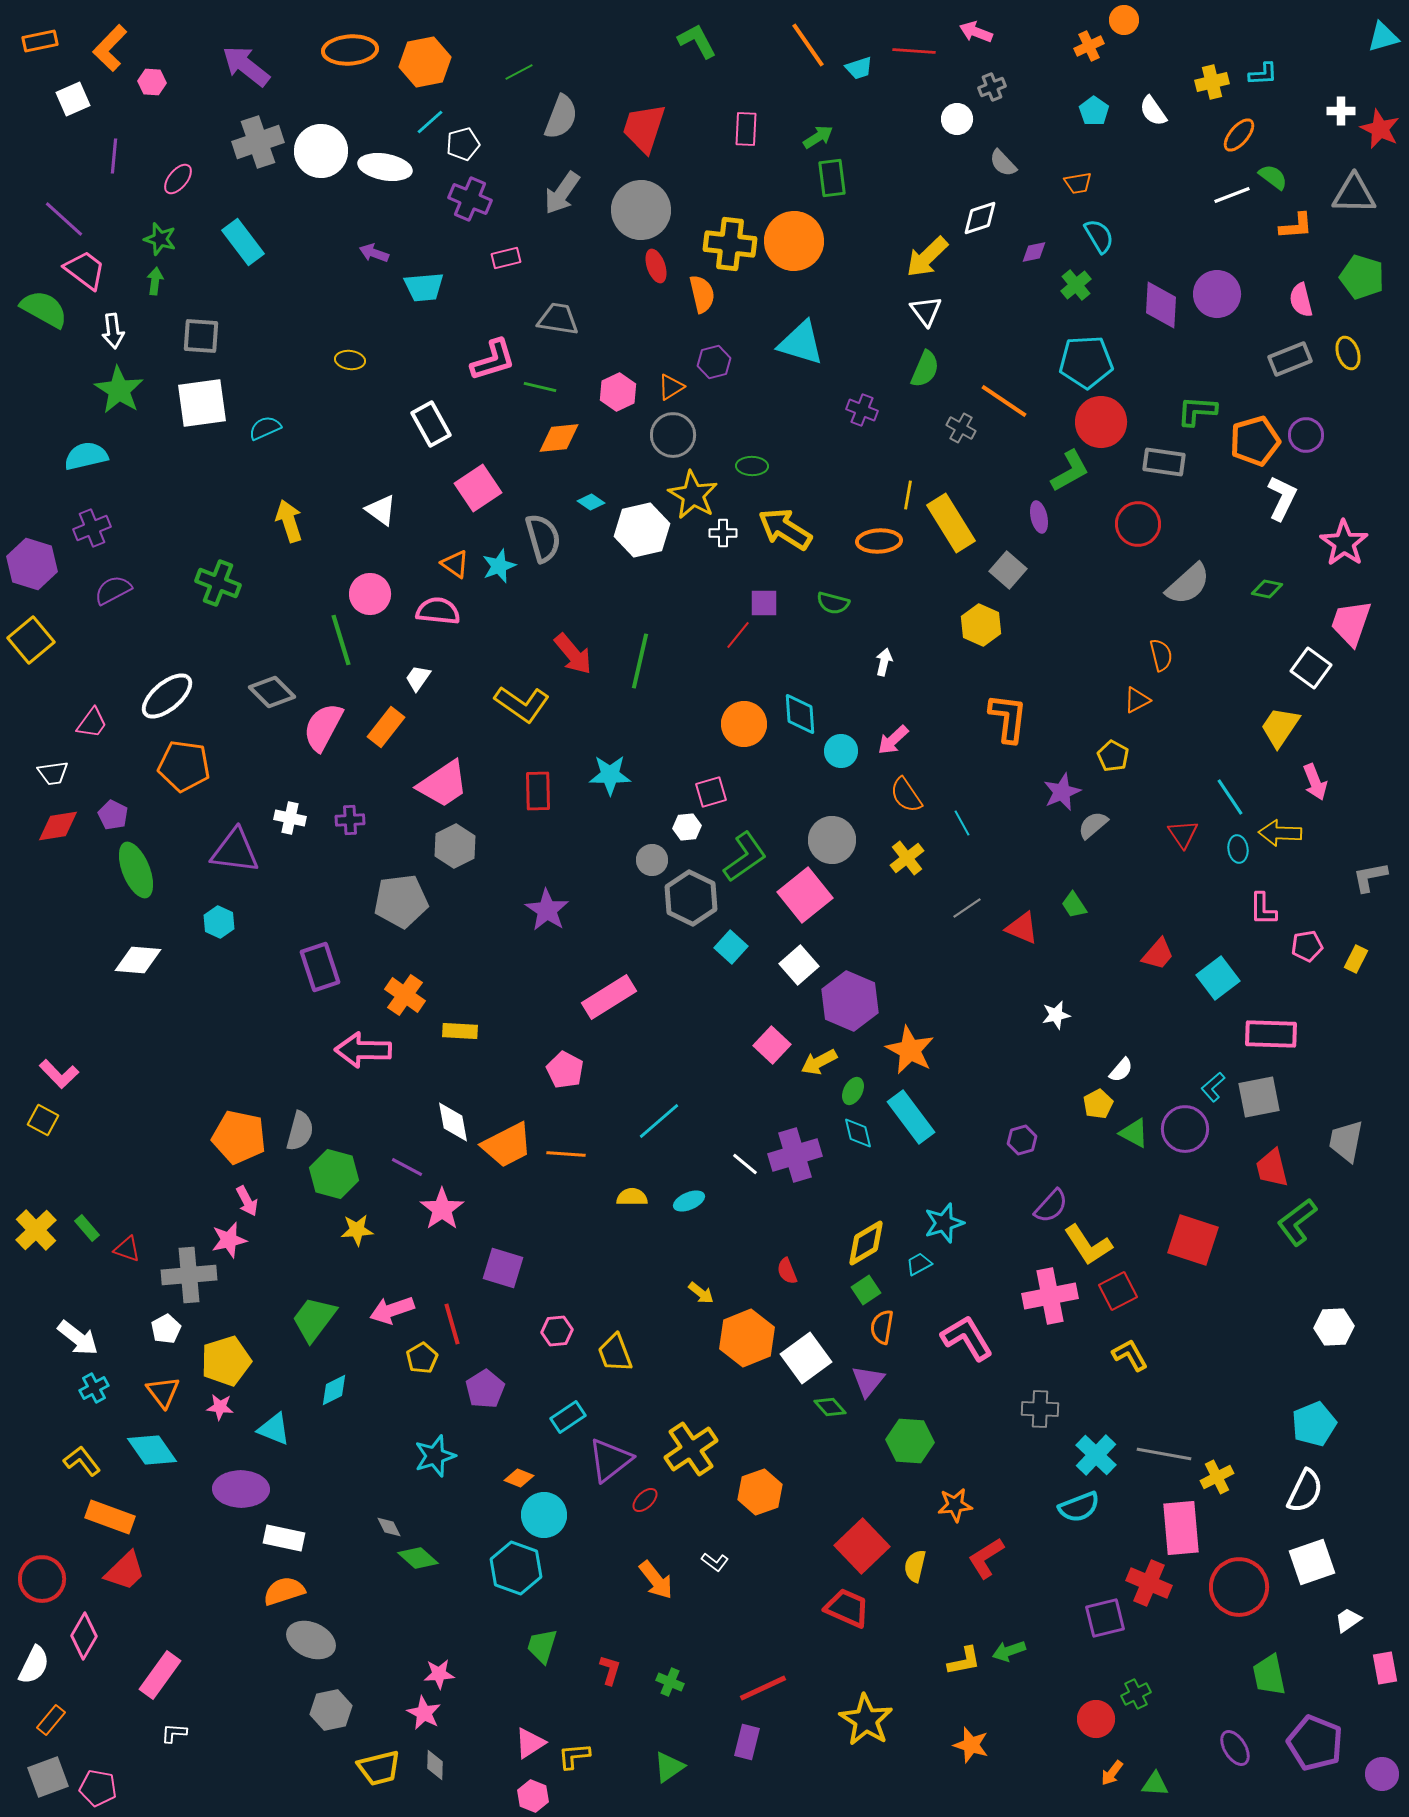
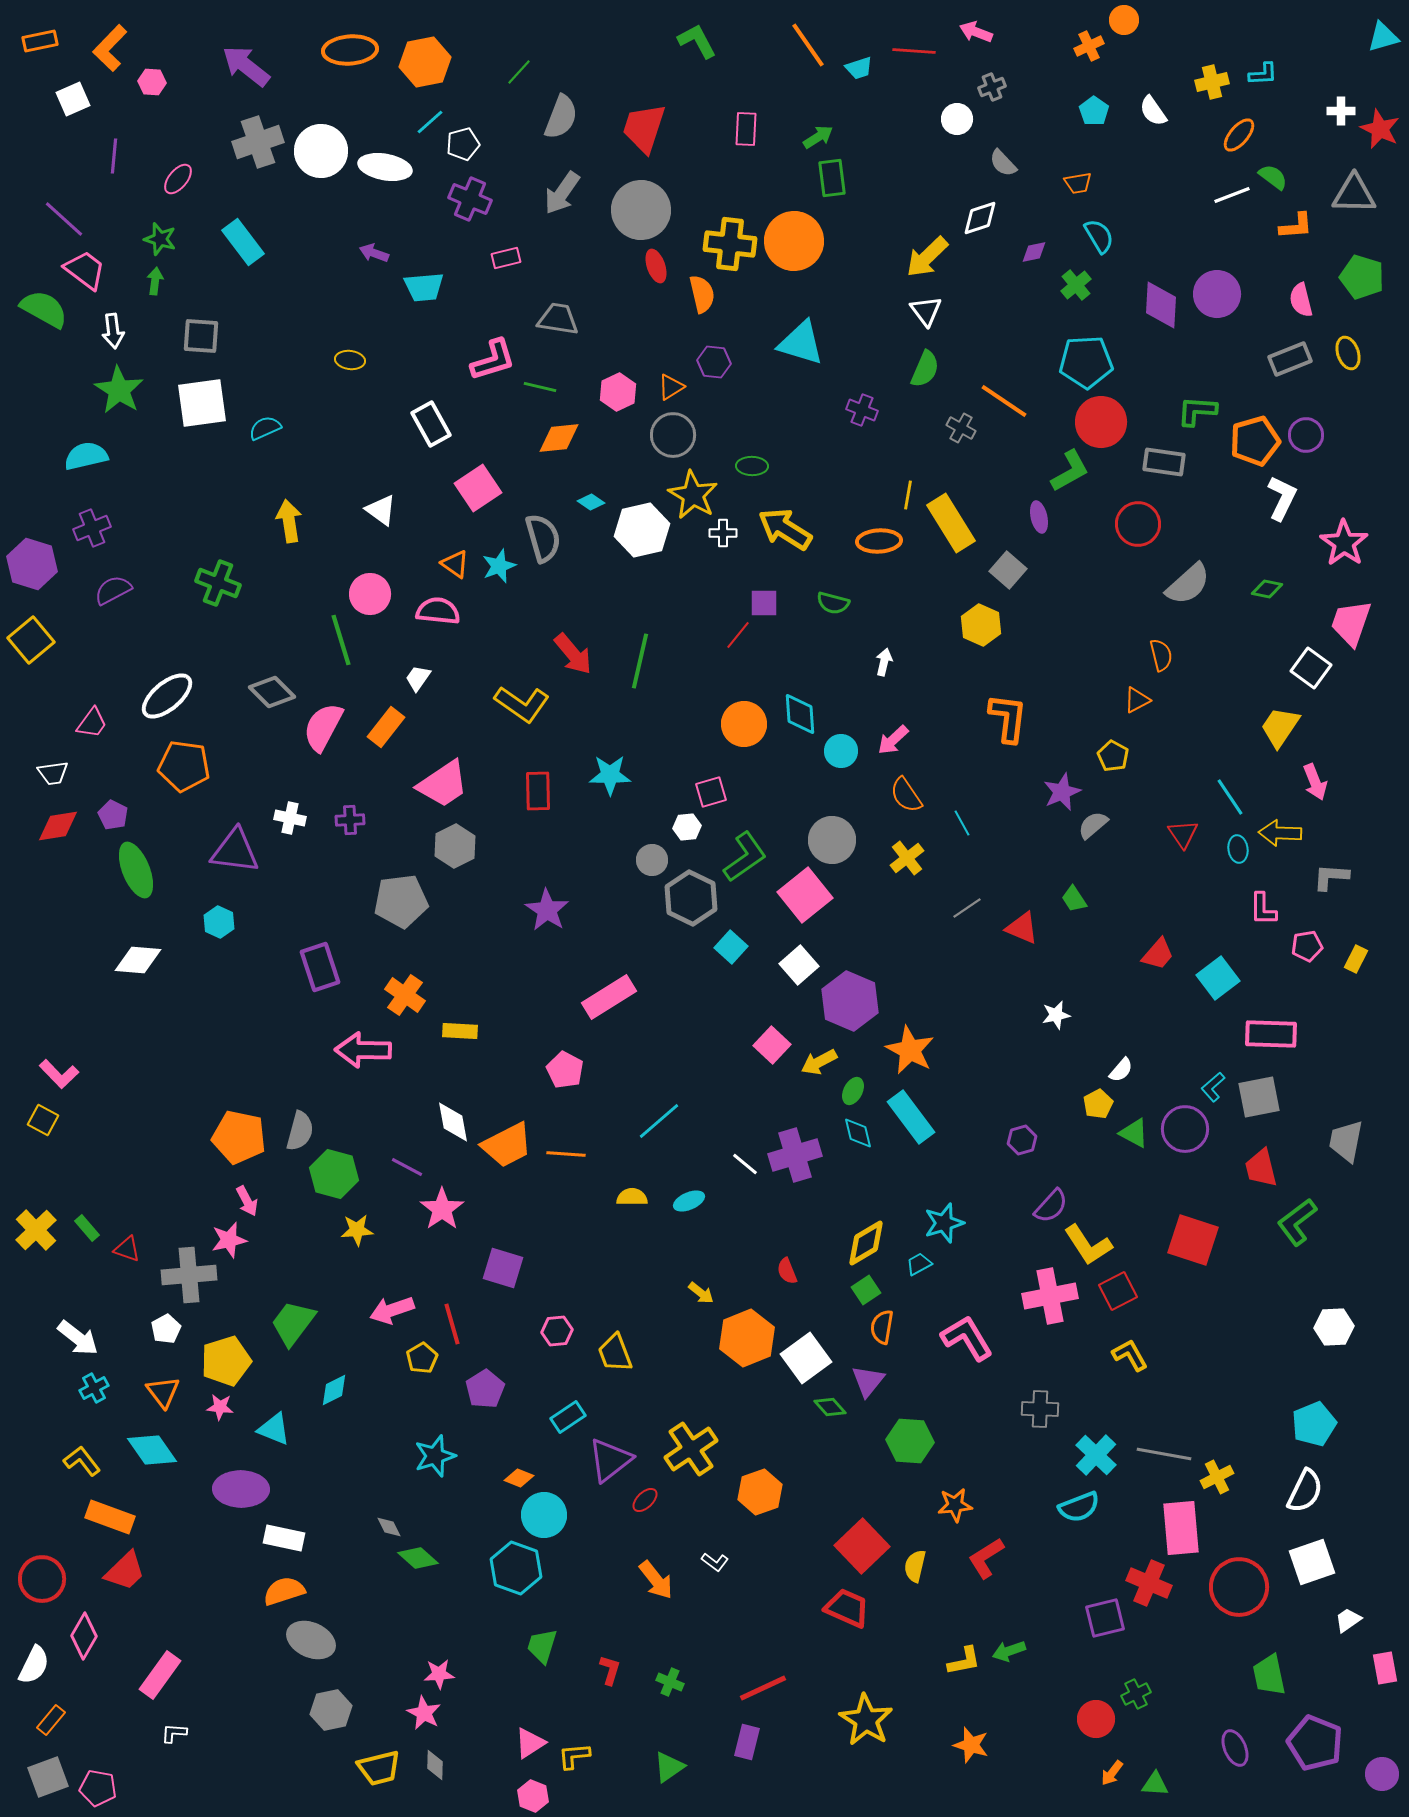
green line at (519, 72): rotated 20 degrees counterclockwise
purple hexagon at (714, 362): rotated 20 degrees clockwise
yellow arrow at (289, 521): rotated 9 degrees clockwise
gray L-shape at (1370, 877): moved 39 px left; rotated 15 degrees clockwise
green trapezoid at (1074, 905): moved 6 px up
red trapezoid at (1272, 1168): moved 11 px left
green trapezoid at (314, 1319): moved 21 px left, 4 px down
purple ellipse at (1235, 1748): rotated 9 degrees clockwise
